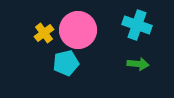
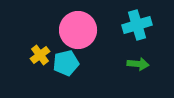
cyan cross: rotated 36 degrees counterclockwise
yellow cross: moved 4 px left, 22 px down
